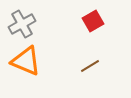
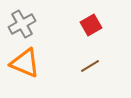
red square: moved 2 px left, 4 px down
orange triangle: moved 1 px left, 2 px down
